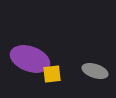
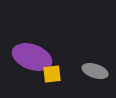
purple ellipse: moved 2 px right, 2 px up
